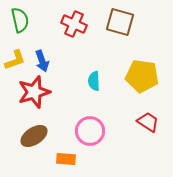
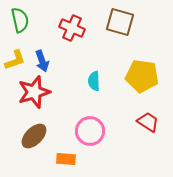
red cross: moved 2 px left, 4 px down
brown ellipse: rotated 12 degrees counterclockwise
